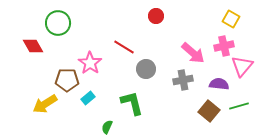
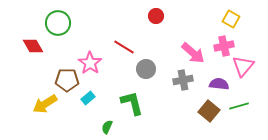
pink triangle: moved 1 px right
